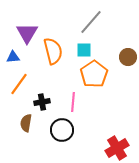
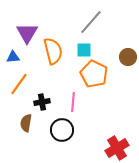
orange pentagon: rotated 12 degrees counterclockwise
